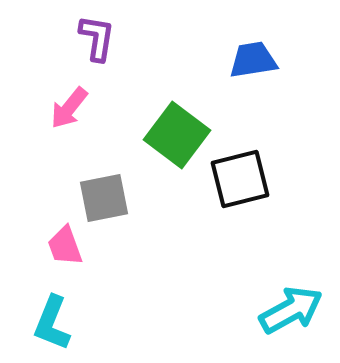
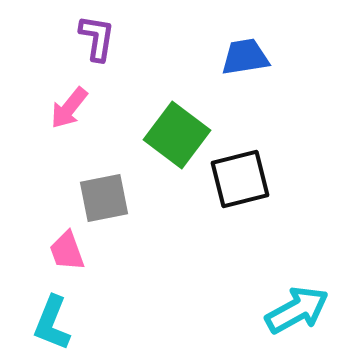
blue trapezoid: moved 8 px left, 3 px up
pink trapezoid: moved 2 px right, 5 px down
cyan arrow: moved 6 px right
